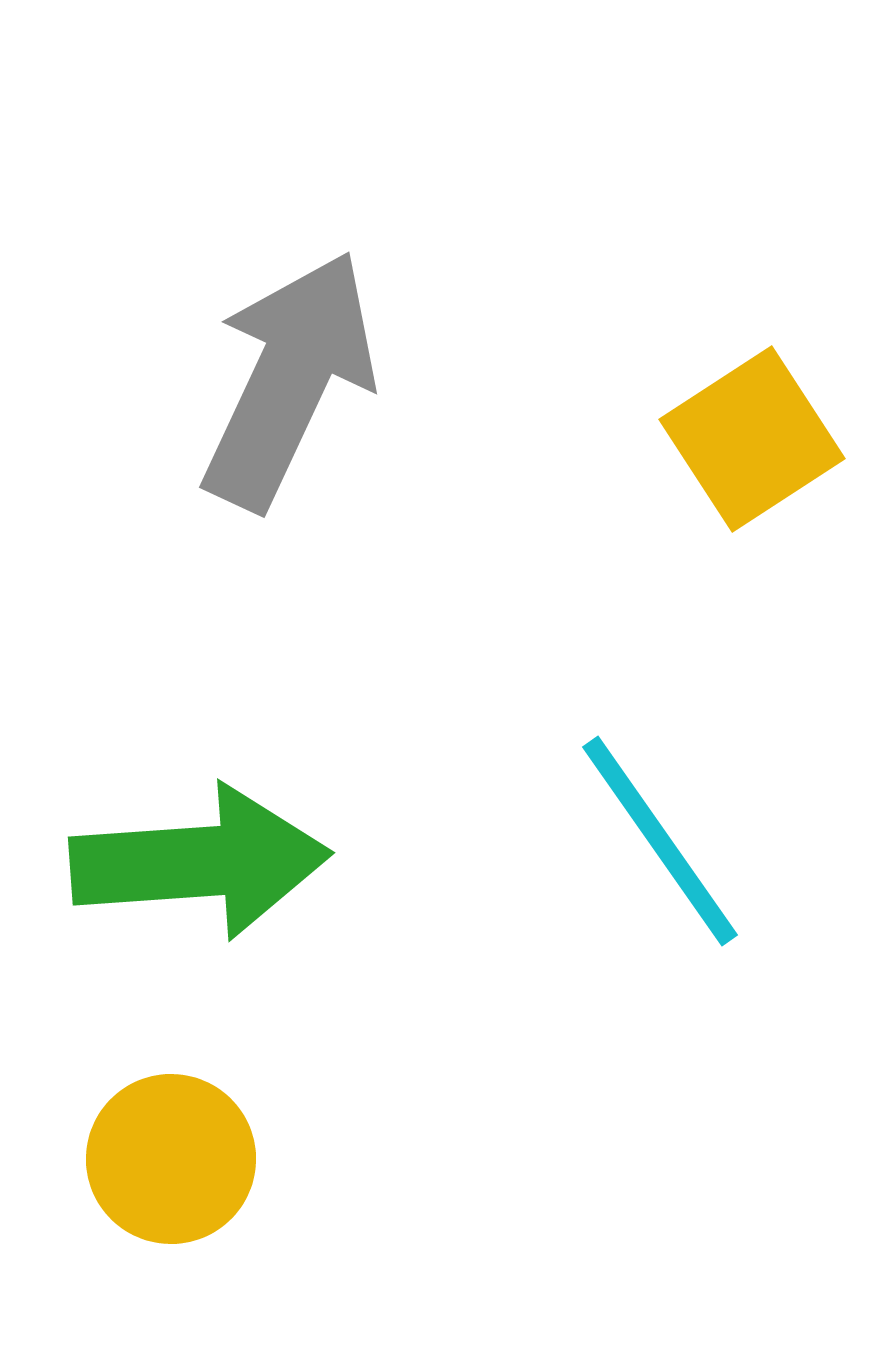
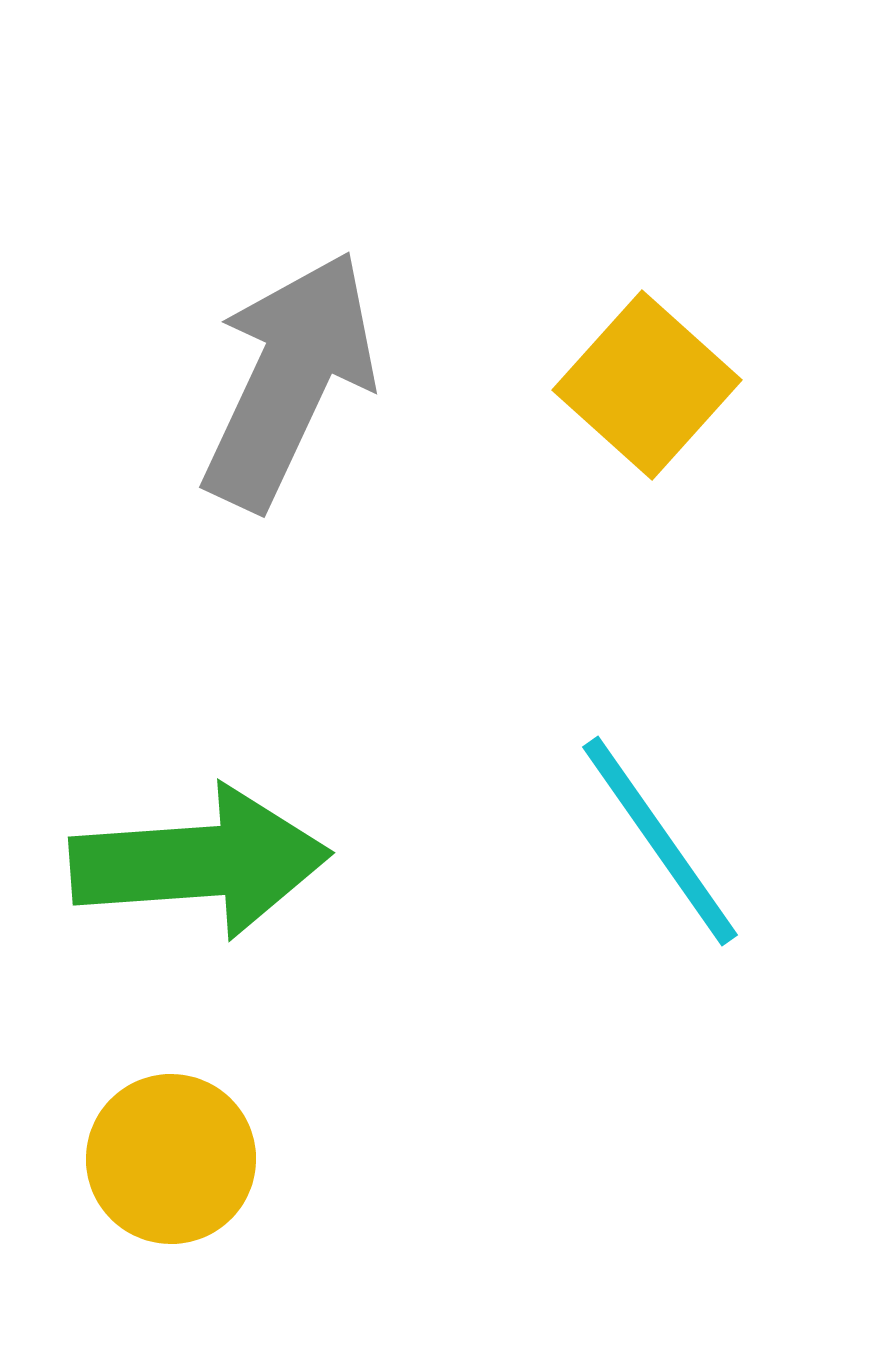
yellow square: moved 105 px left, 54 px up; rotated 15 degrees counterclockwise
